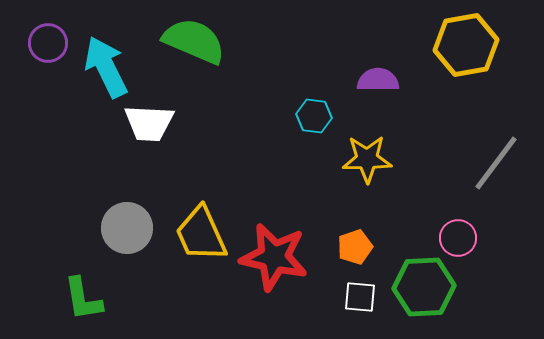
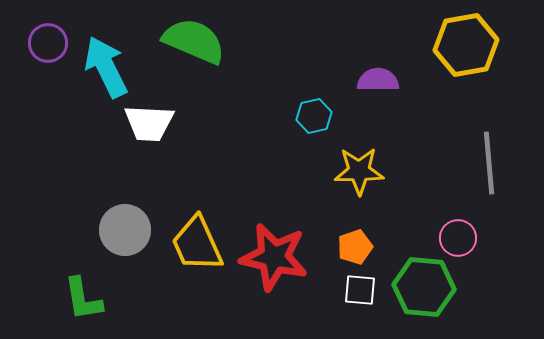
cyan hexagon: rotated 20 degrees counterclockwise
yellow star: moved 8 px left, 12 px down
gray line: moved 7 px left; rotated 42 degrees counterclockwise
gray circle: moved 2 px left, 2 px down
yellow trapezoid: moved 4 px left, 10 px down
green hexagon: rotated 8 degrees clockwise
white square: moved 7 px up
